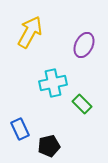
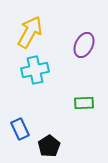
cyan cross: moved 18 px left, 13 px up
green rectangle: moved 2 px right, 1 px up; rotated 48 degrees counterclockwise
black pentagon: rotated 20 degrees counterclockwise
